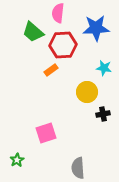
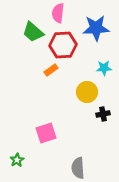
cyan star: rotated 14 degrees counterclockwise
